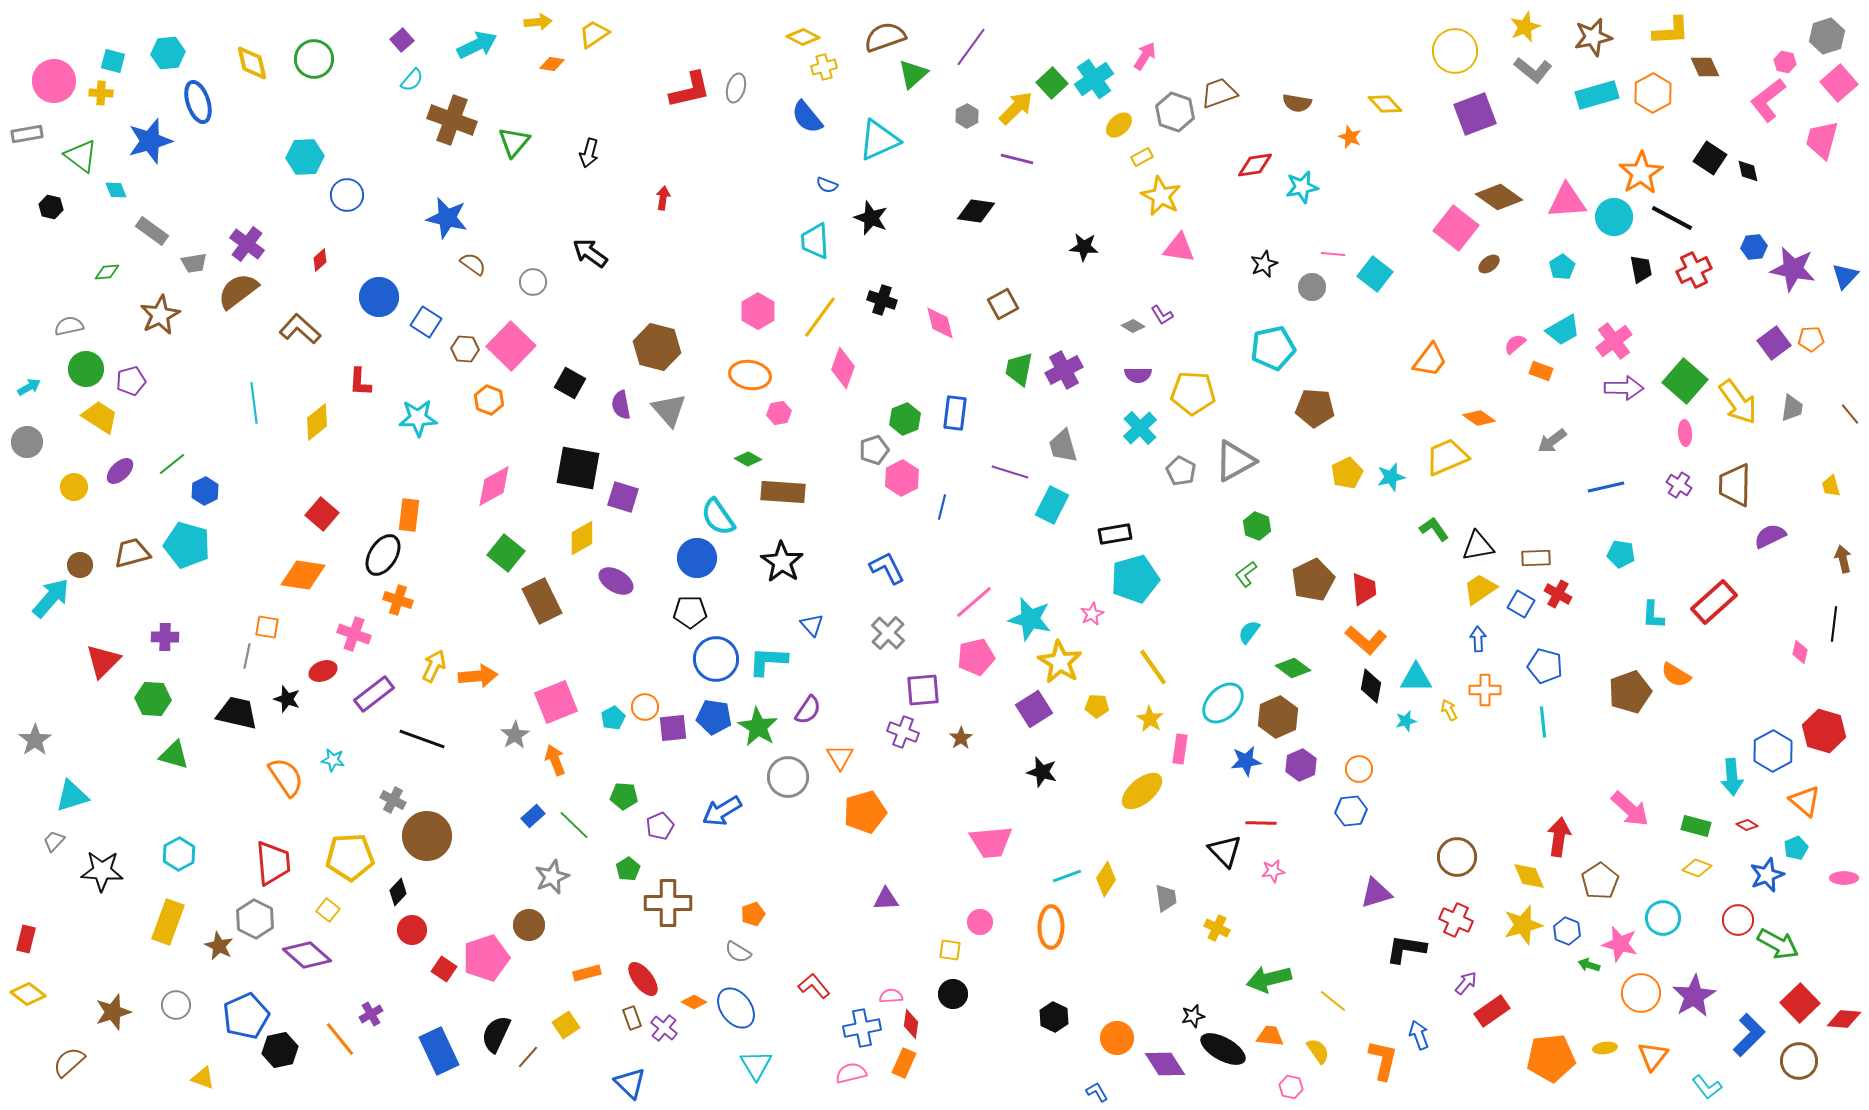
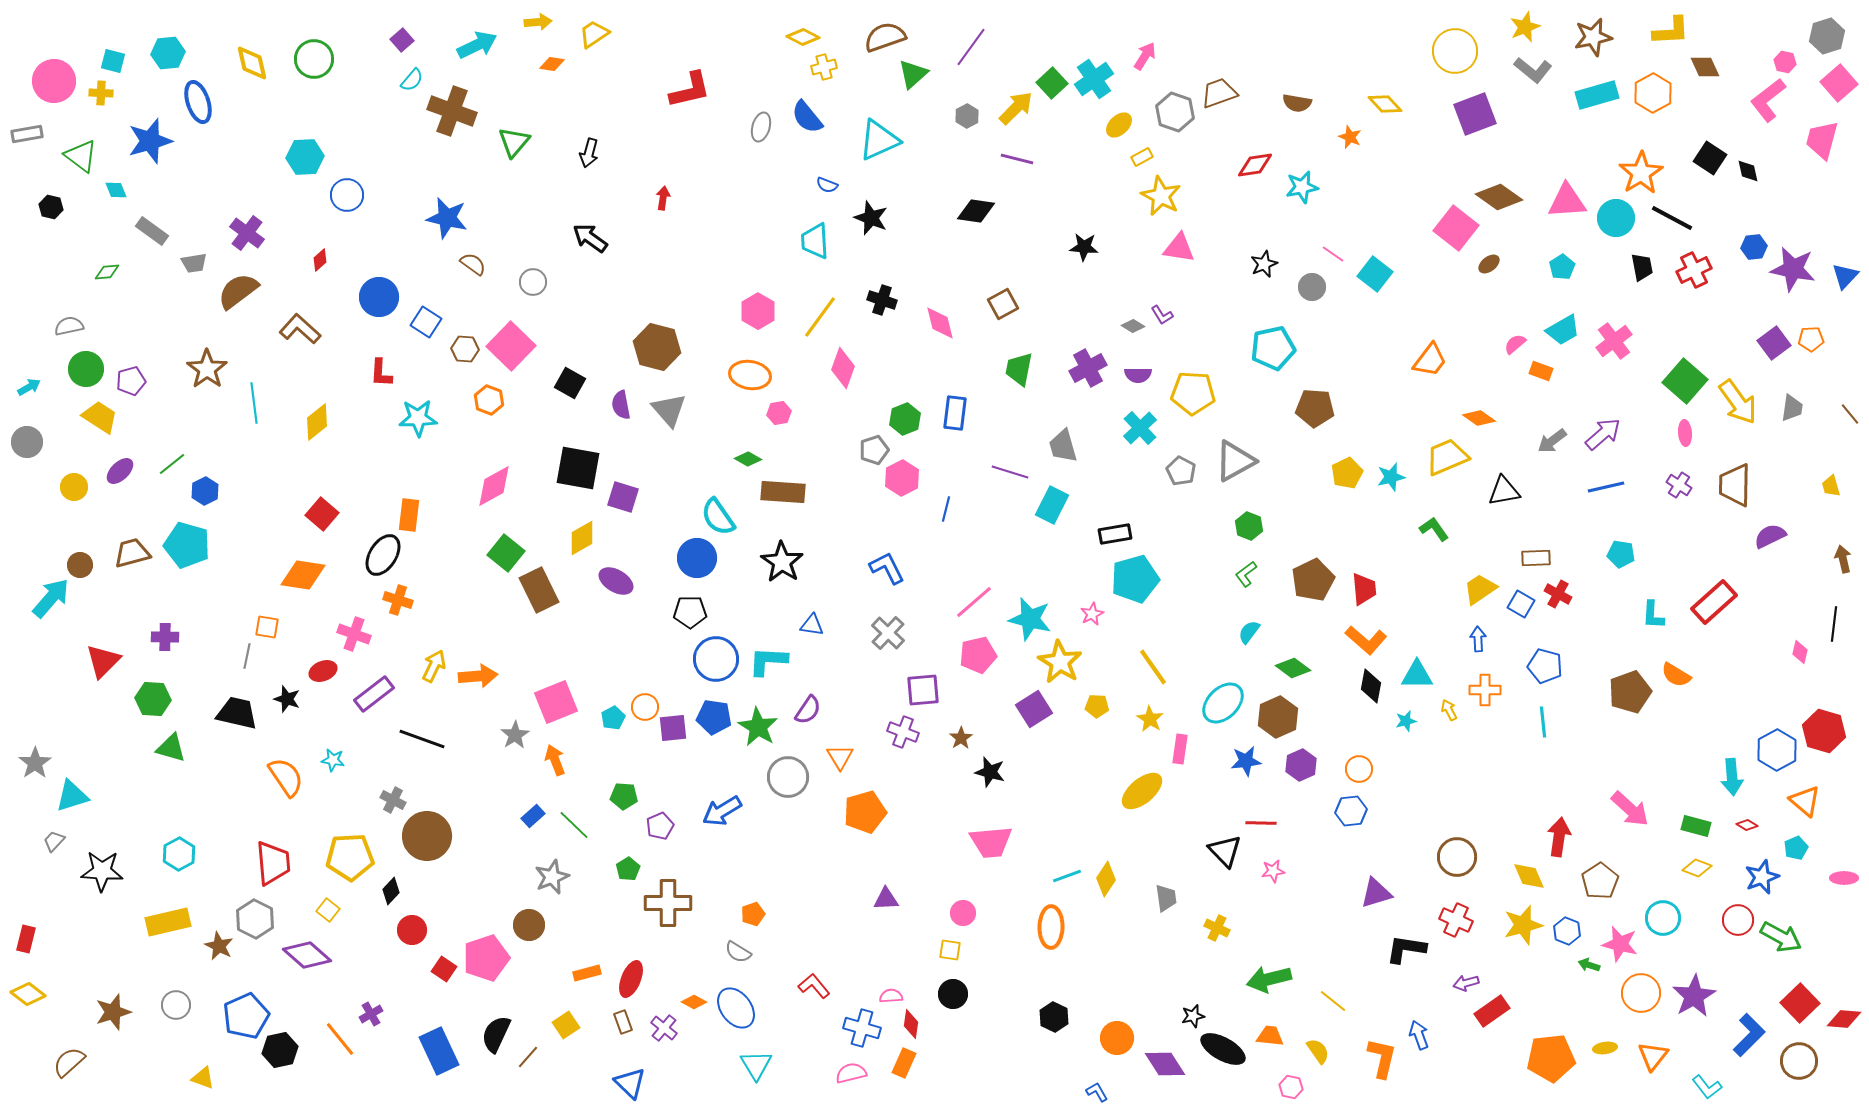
gray ellipse at (736, 88): moved 25 px right, 39 px down
brown cross at (452, 120): moved 9 px up
cyan circle at (1614, 217): moved 2 px right, 1 px down
purple cross at (247, 244): moved 11 px up
black arrow at (590, 253): moved 15 px up
pink line at (1333, 254): rotated 30 degrees clockwise
black trapezoid at (1641, 269): moved 1 px right, 2 px up
brown star at (160, 315): moved 47 px right, 54 px down; rotated 9 degrees counterclockwise
purple cross at (1064, 370): moved 24 px right, 2 px up
red L-shape at (360, 382): moved 21 px right, 9 px up
purple arrow at (1624, 388): moved 21 px left, 46 px down; rotated 42 degrees counterclockwise
blue line at (942, 507): moved 4 px right, 2 px down
green hexagon at (1257, 526): moved 8 px left
black triangle at (1478, 546): moved 26 px right, 55 px up
brown rectangle at (542, 601): moved 3 px left, 11 px up
blue triangle at (812, 625): rotated 40 degrees counterclockwise
pink pentagon at (976, 657): moved 2 px right, 2 px up
cyan triangle at (1416, 678): moved 1 px right, 3 px up
gray star at (35, 740): moved 23 px down
blue hexagon at (1773, 751): moved 4 px right, 1 px up
green triangle at (174, 755): moved 3 px left, 7 px up
black star at (1042, 772): moved 52 px left
blue star at (1767, 875): moved 5 px left, 2 px down
black diamond at (398, 892): moved 7 px left, 1 px up
yellow rectangle at (168, 922): rotated 57 degrees clockwise
pink circle at (980, 922): moved 17 px left, 9 px up
green arrow at (1778, 944): moved 3 px right, 7 px up
red ellipse at (643, 979): moved 12 px left; rotated 60 degrees clockwise
purple arrow at (1466, 983): rotated 145 degrees counterclockwise
brown rectangle at (632, 1018): moved 9 px left, 4 px down
blue cross at (862, 1028): rotated 27 degrees clockwise
orange L-shape at (1383, 1060): moved 1 px left, 2 px up
